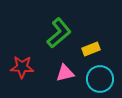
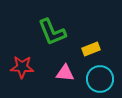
green L-shape: moved 7 px left, 1 px up; rotated 108 degrees clockwise
pink triangle: rotated 18 degrees clockwise
